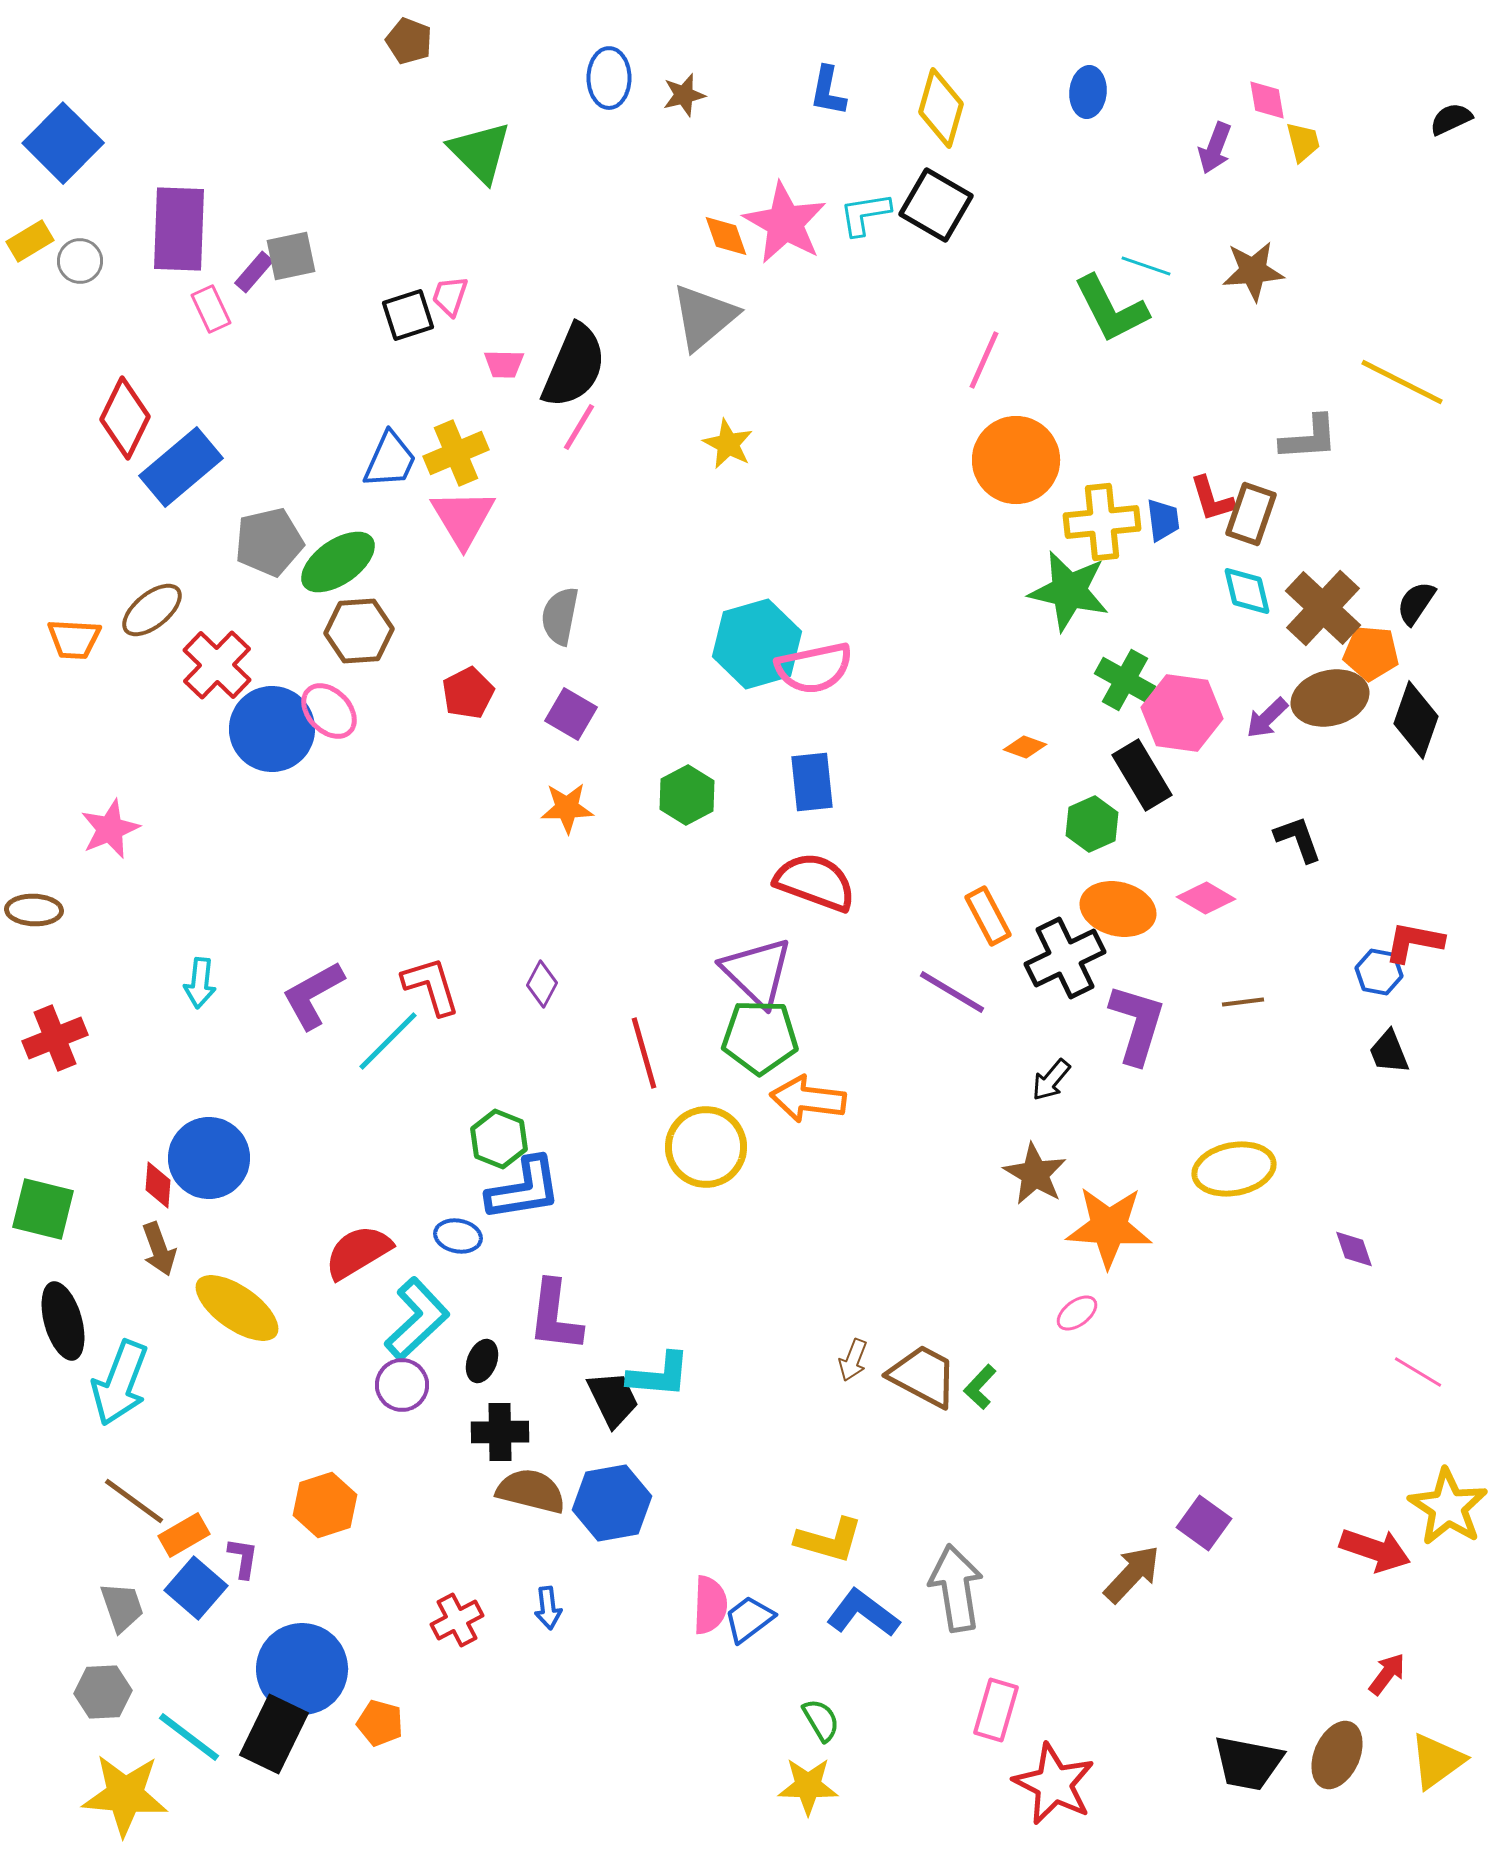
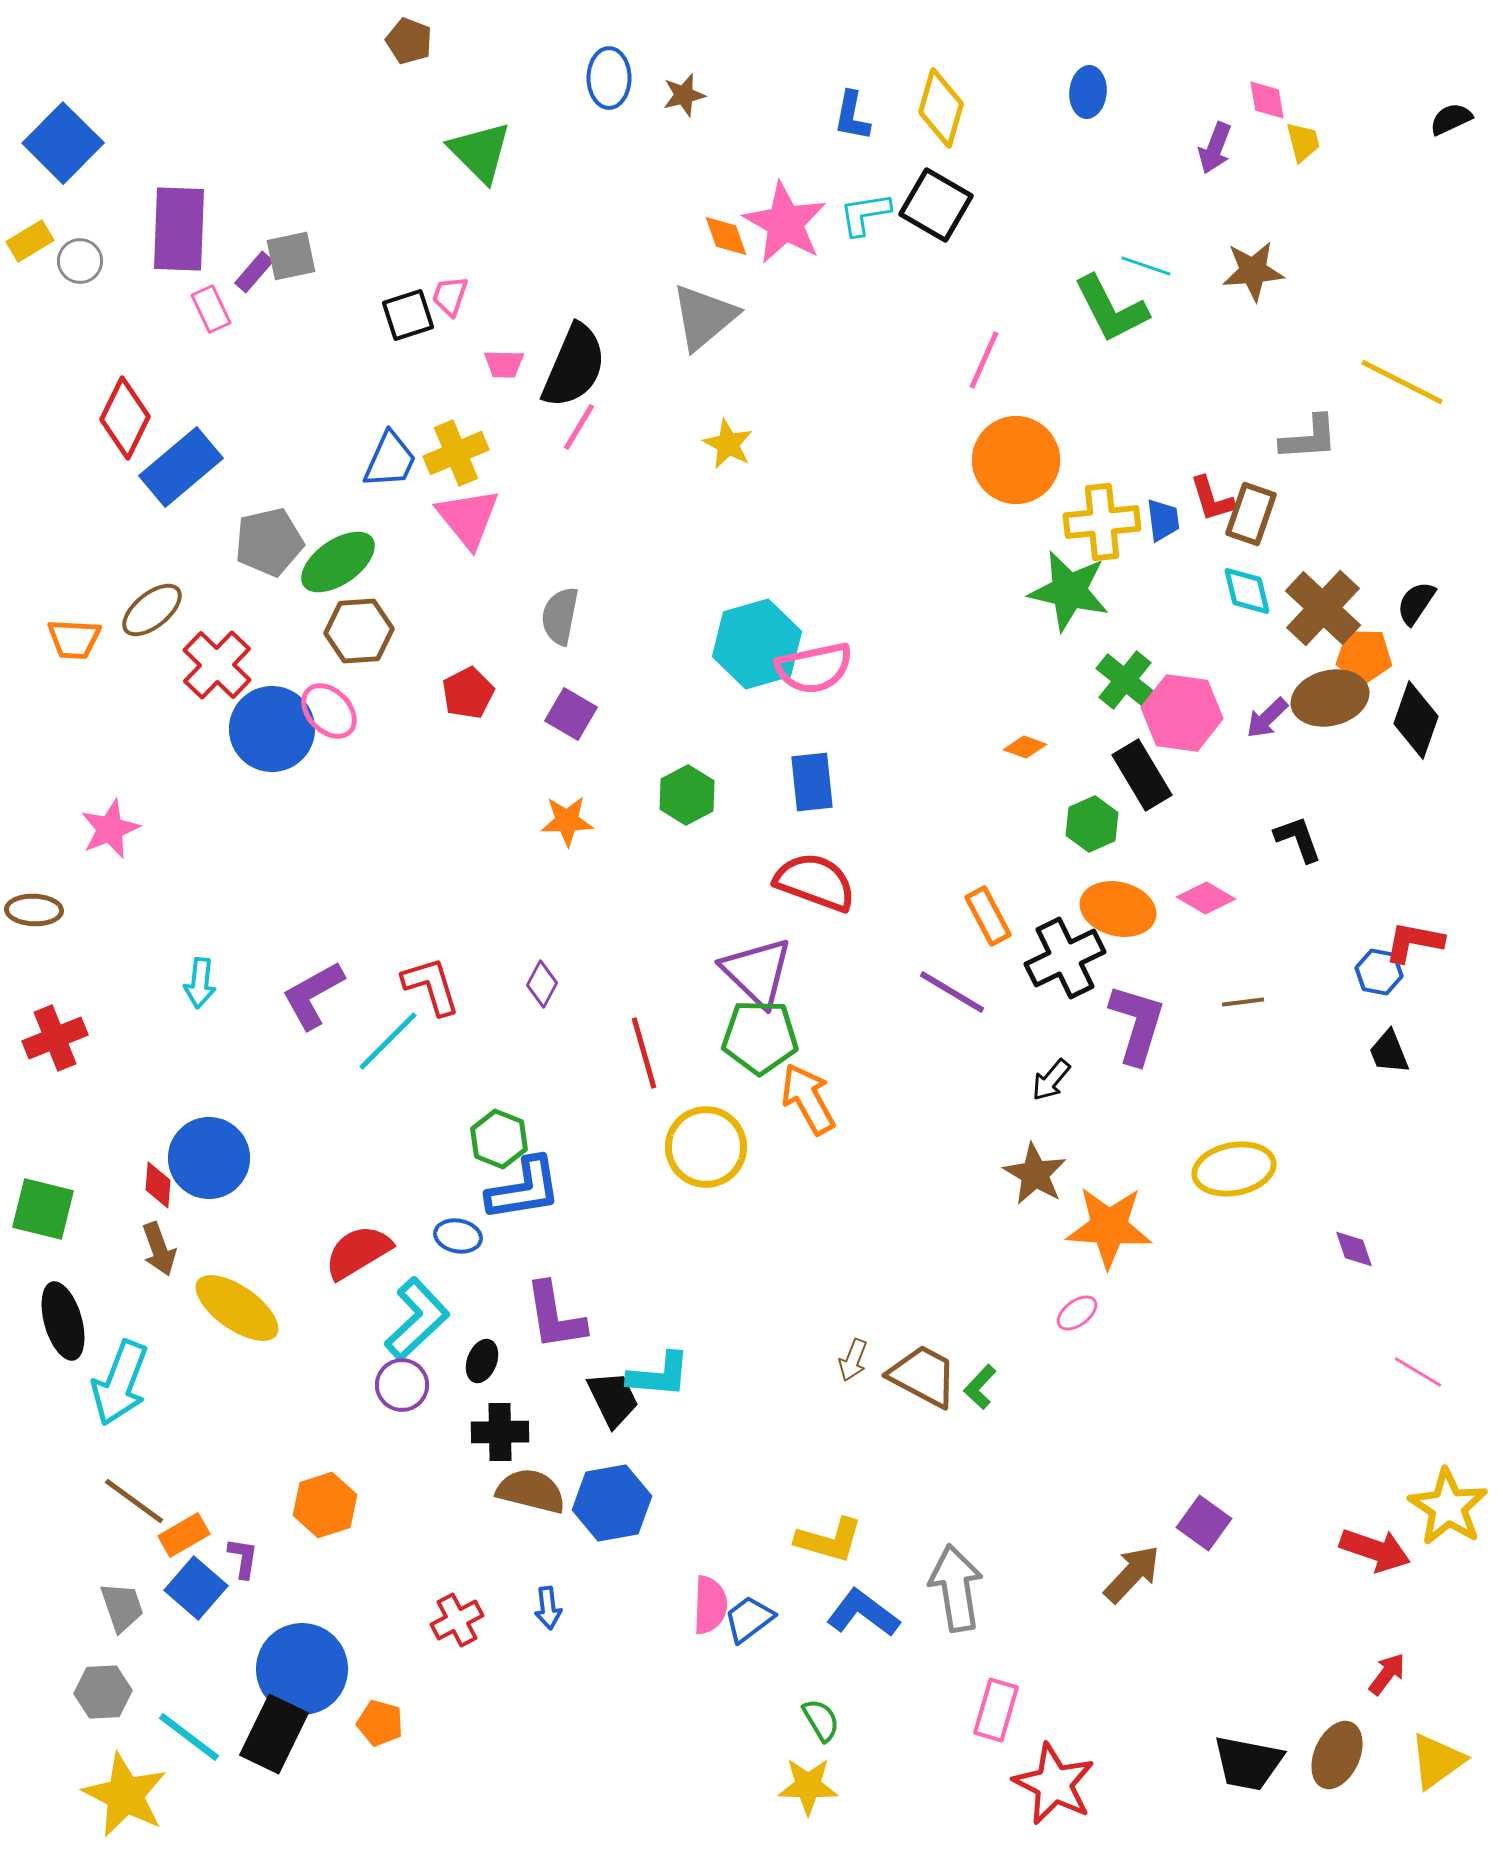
blue L-shape at (828, 91): moved 24 px right, 25 px down
pink triangle at (463, 518): moved 5 px right; rotated 8 degrees counterclockwise
orange pentagon at (1371, 653): moved 7 px left, 3 px down; rotated 4 degrees counterclockwise
green cross at (1125, 680): rotated 10 degrees clockwise
orange star at (567, 808): moved 13 px down
orange arrow at (808, 1099): rotated 54 degrees clockwise
purple L-shape at (555, 1316): rotated 16 degrees counterclockwise
yellow star at (125, 1795): rotated 22 degrees clockwise
